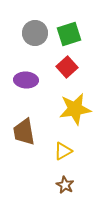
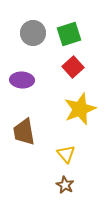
gray circle: moved 2 px left
red square: moved 6 px right
purple ellipse: moved 4 px left
yellow star: moved 5 px right; rotated 12 degrees counterclockwise
yellow triangle: moved 3 px right, 3 px down; rotated 42 degrees counterclockwise
